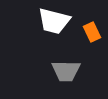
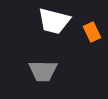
gray trapezoid: moved 23 px left
